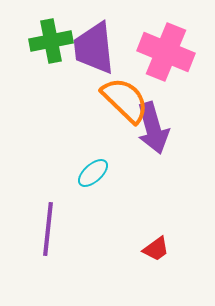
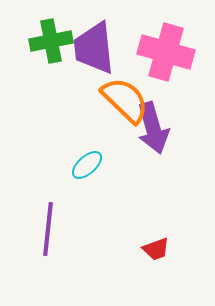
pink cross: rotated 6 degrees counterclockwise
cyan ellipse: moved 6 px left, 8 px up
red trapezoid: rotated 16 degrees clockwise
